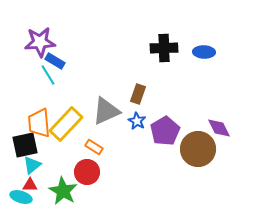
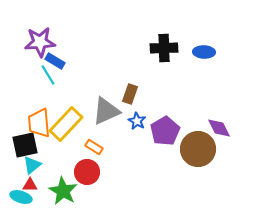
brown rectangle: moved 8 px left
